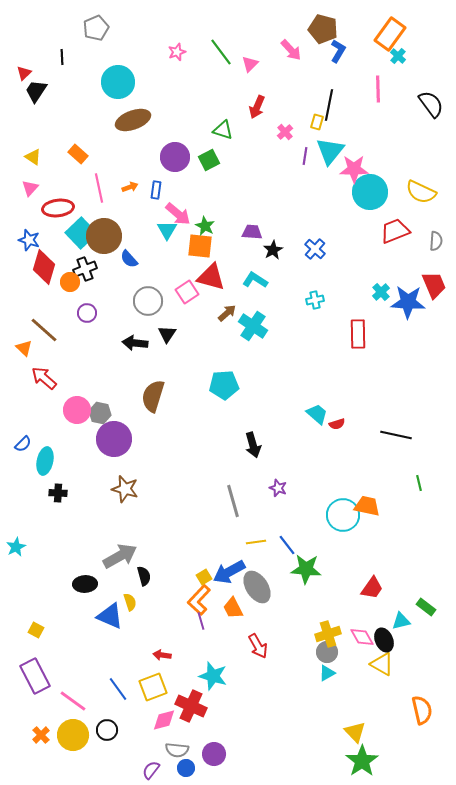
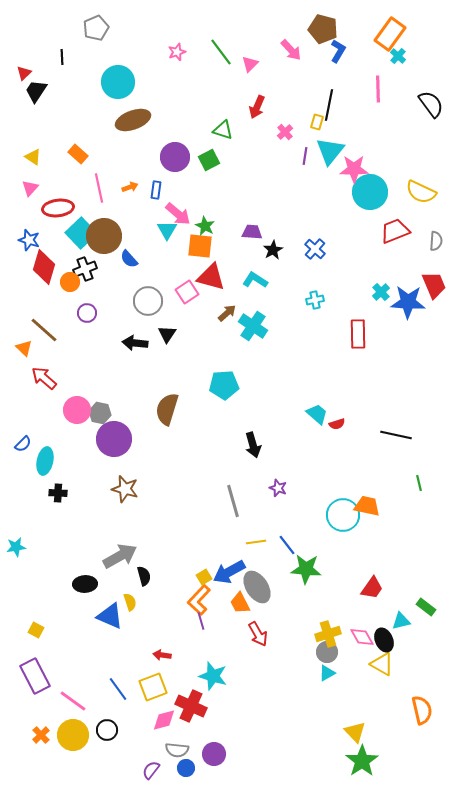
brown semicircle at (153, 396): moved 14 px right, 13 px down
cyan star at (16, 547): rotated 18 degrees clockwise
orange trapezoid at (233, 608): moved 7 px right, 5 px up
red arrow at (258, 646): moved 12 px up
